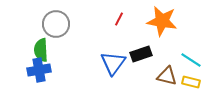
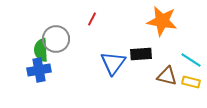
red line: moved 27 px left
gray circle: moved 15 px down
black rectangle: rotated 15 degrees clockwise
